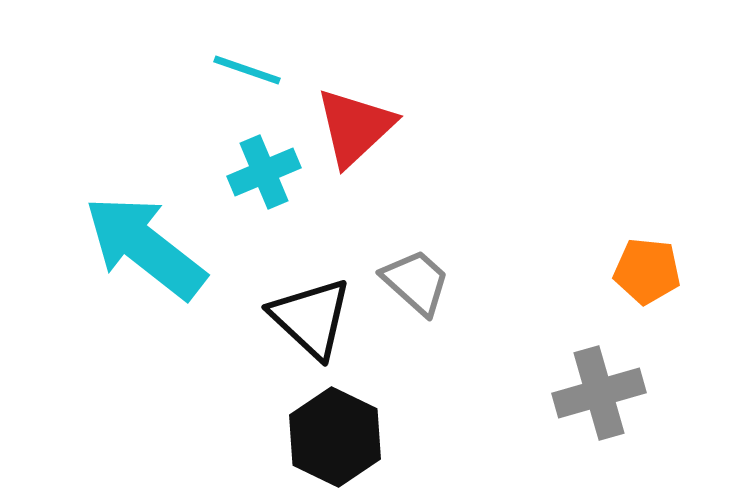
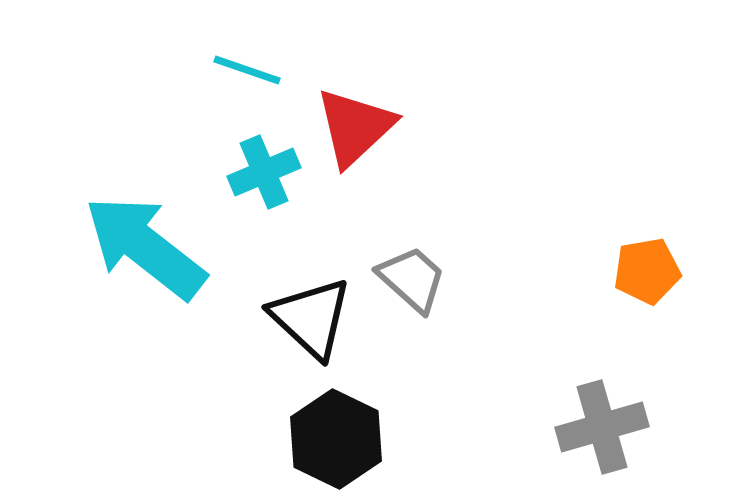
orange pentagon: rotated 16 degrees counterclockwise
gray trapezoid: moved 4 px left, 3 px up
gray cross: moved 3 px right, 34 px down
black hexagon: moved 1 px right, 2 px down
